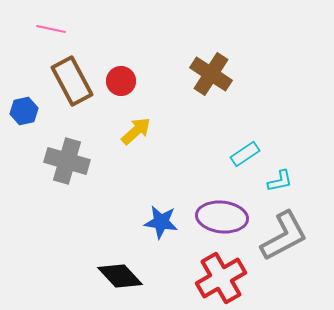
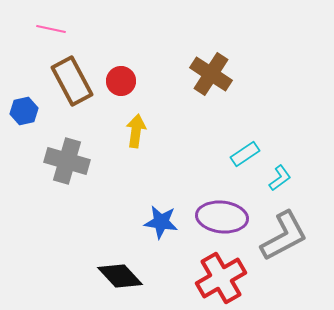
yellow arrow: rotated 40 degrees counterclockwise
cyan L-shape: moved 3 px up; rotated 24 degrees counterclockwise
